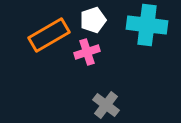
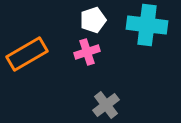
orange rectangle: moved 22 px left, 19 px down
gray cross: rotated 16 degrees clockwise
